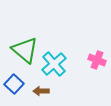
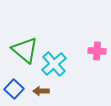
pink cross: moved 9 px up; rotated 18 degrees counterclockwise
blue square: moved 5 px down
